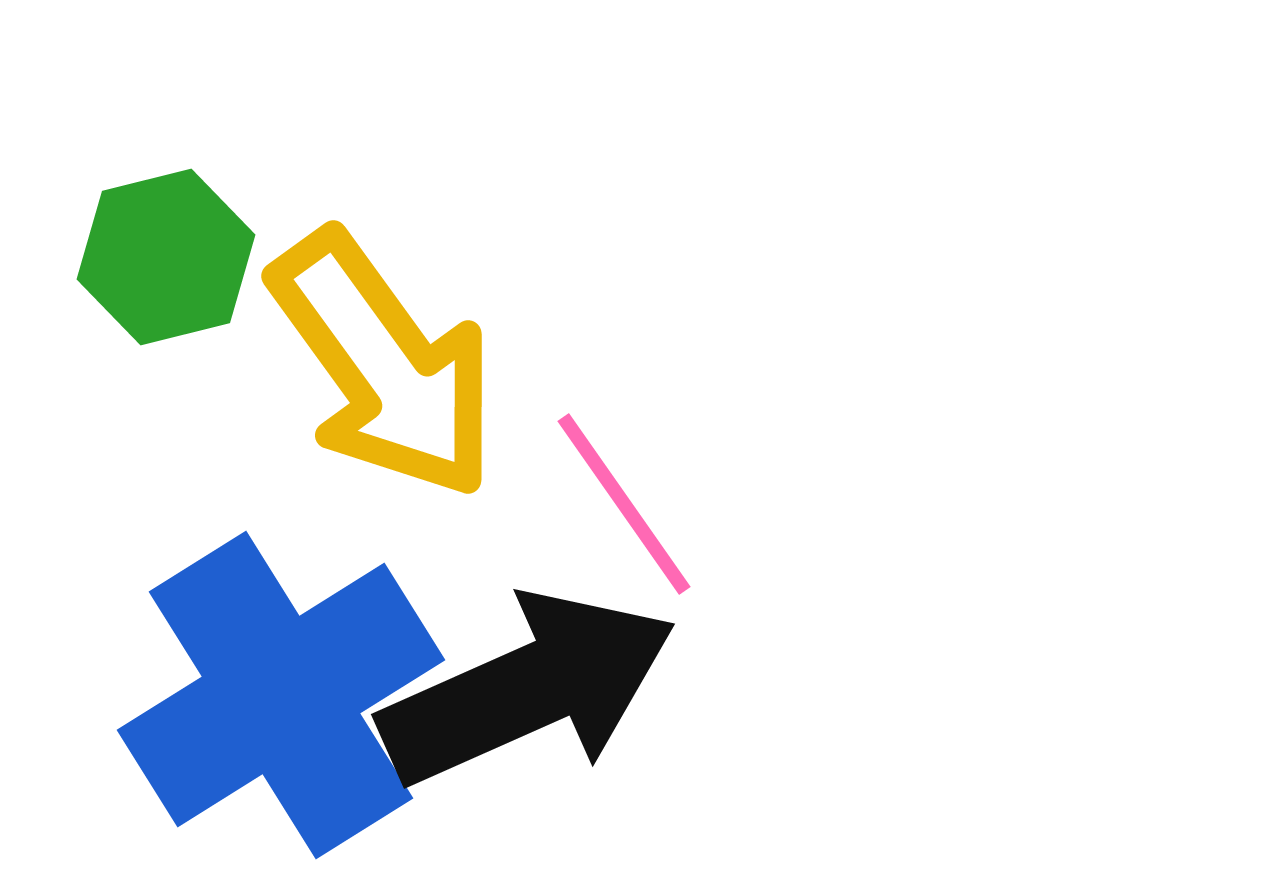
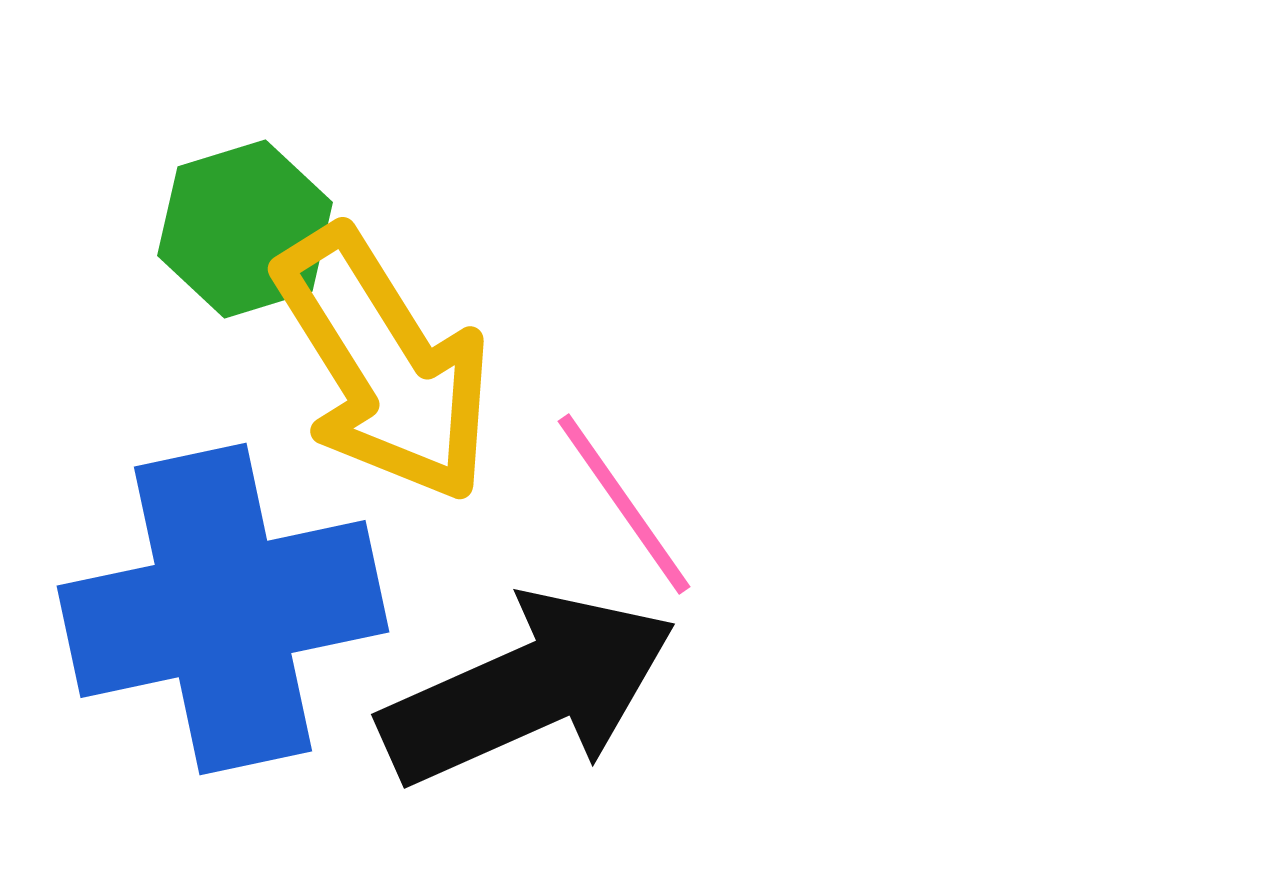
green hexagon: moved 79 px right, 28 px up; rotated 3 degrees counterclockwise
yellow arrow: rotated 4 degrees clockwise
blue cross: moved 58 px left, 86 px up; rotated 20 degrees clockwise
